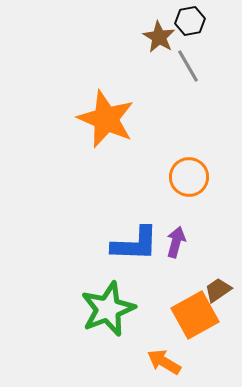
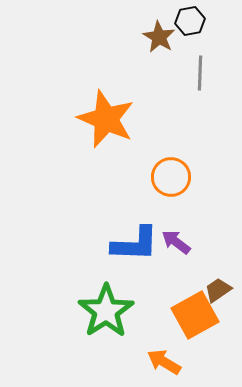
gray line: moved 12 px right, 7 px down; rotated 32 degrees clockwise
orange circle: moved 18 px left
purple arrow: rotated 68 degrees counterclockwise
green star: moved 2 px left, 2 px down; rotated 12 degrees counterclockwise
